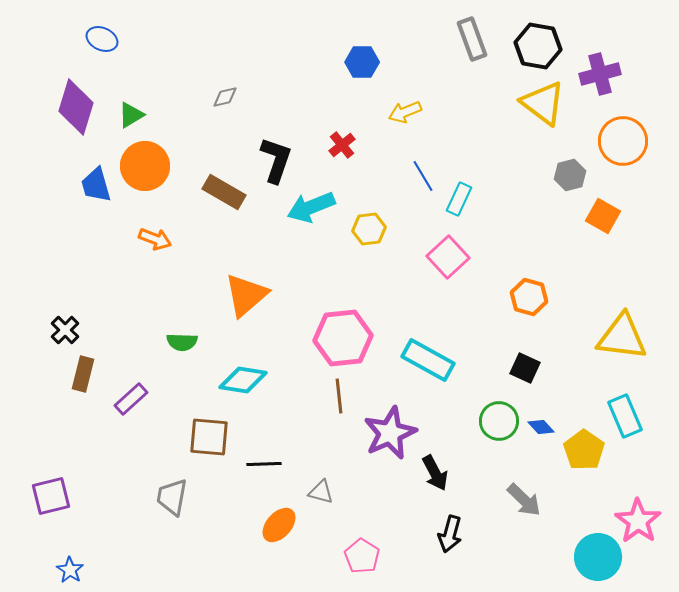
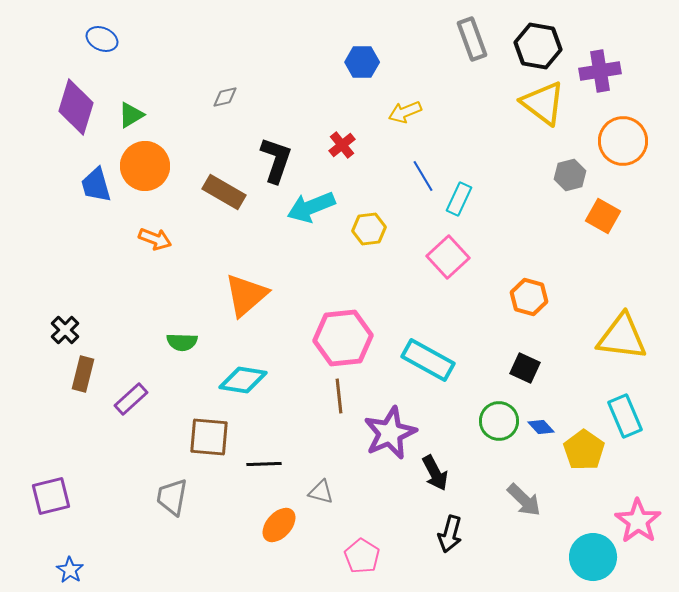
purple cross at (600, 74): moved 3 px up; rotated 6 degrees clockwise
cyan circle at (598, 557): moved 5 px left
